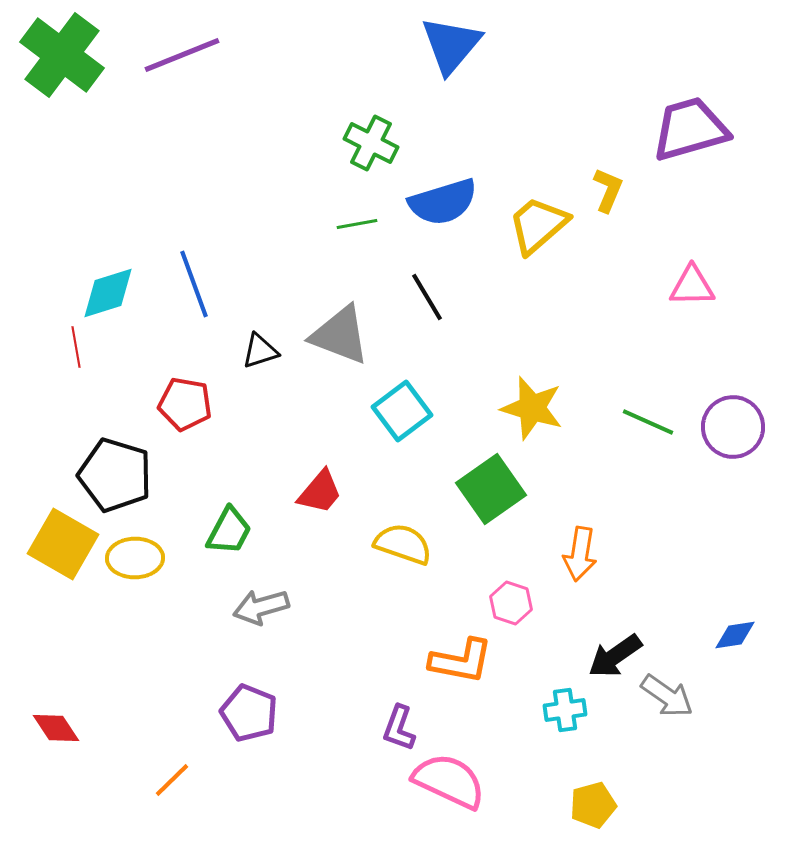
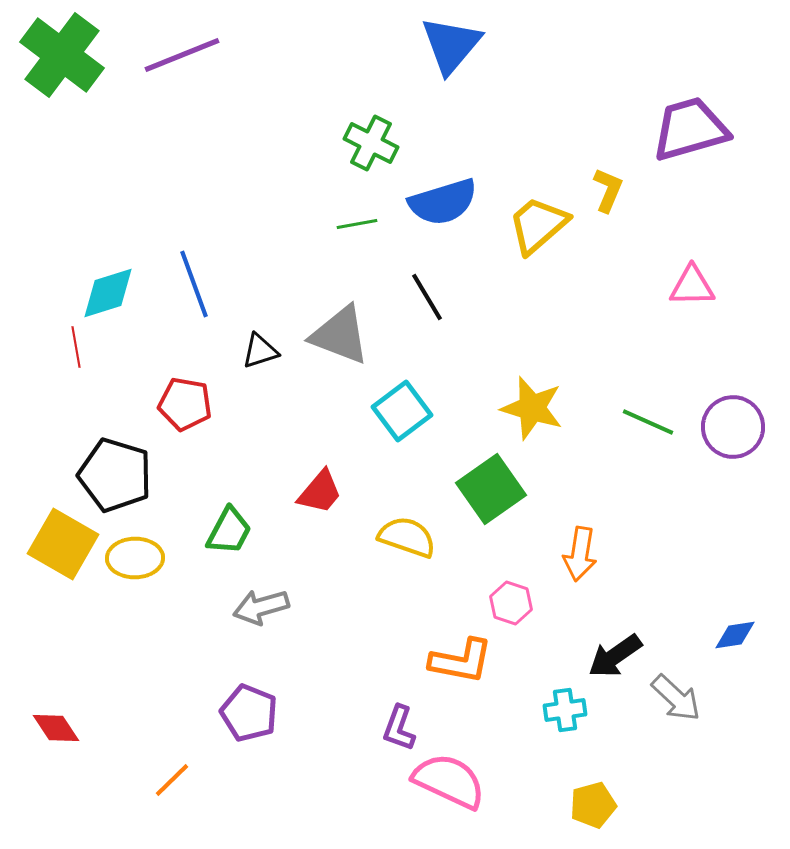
yellow semicircle at (403, 544): moved 4 px right, 7 px up
gray arrow at (667, 696): moved 9 px right, 2 px down; rotated 8 degrees clockwise
